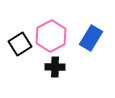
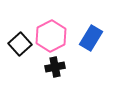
black square: rotated 10 degrees counterclockwise
black cross: rotated 12 degrees counterclockwise
